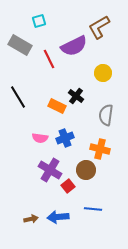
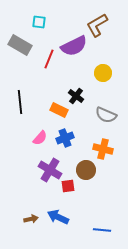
cyan square: moved 1 px down; rotated 24 degrees clockwise
brown L-shape: moved 2 px left, 2 px up
red line: rotated 48 degrees clockwise
black line: moved 2 px right, 5 px down; rotated 25 degrees clockwise
orange rectangle: moved 2 px right, 4 px down
gray semicircle: rotated 75 degrees counterclockwise
pink semicircle: rotated 56 degrees counterclockwise
orange cross: moved 3 px right
red square: rotated 32 degrees clockwise
blue line: moved 9 px right, 21 px down
blue arrow: rotated 30 degrees clockwise
